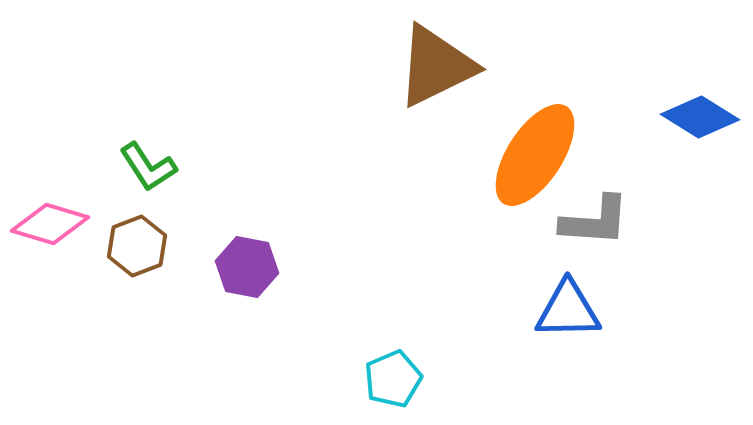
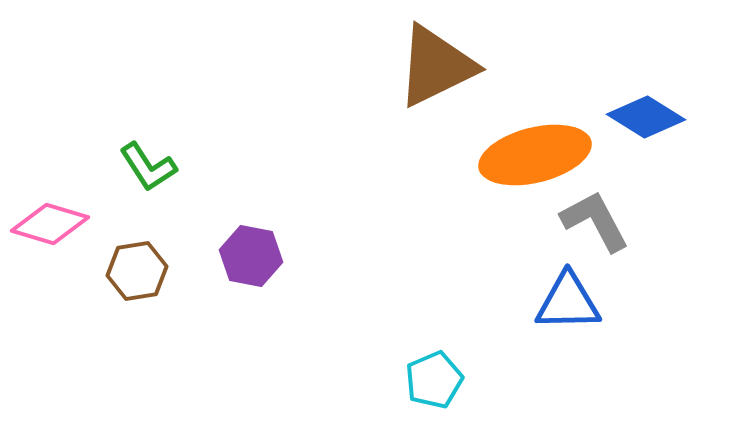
blue diamond: moved 54 px left
orange ellipse: rotated 43 degrees clockwise
gray L-shape: rotated 122 degrees counterclockwise
brown hexagon: moved 25 px down; rotated 12 degrees clockwise
purple hexagon: moved 4 px right, 11 px up
blue triangle: moved 8 px up
cyan pentagon: moved 41 px right, 1 px down
